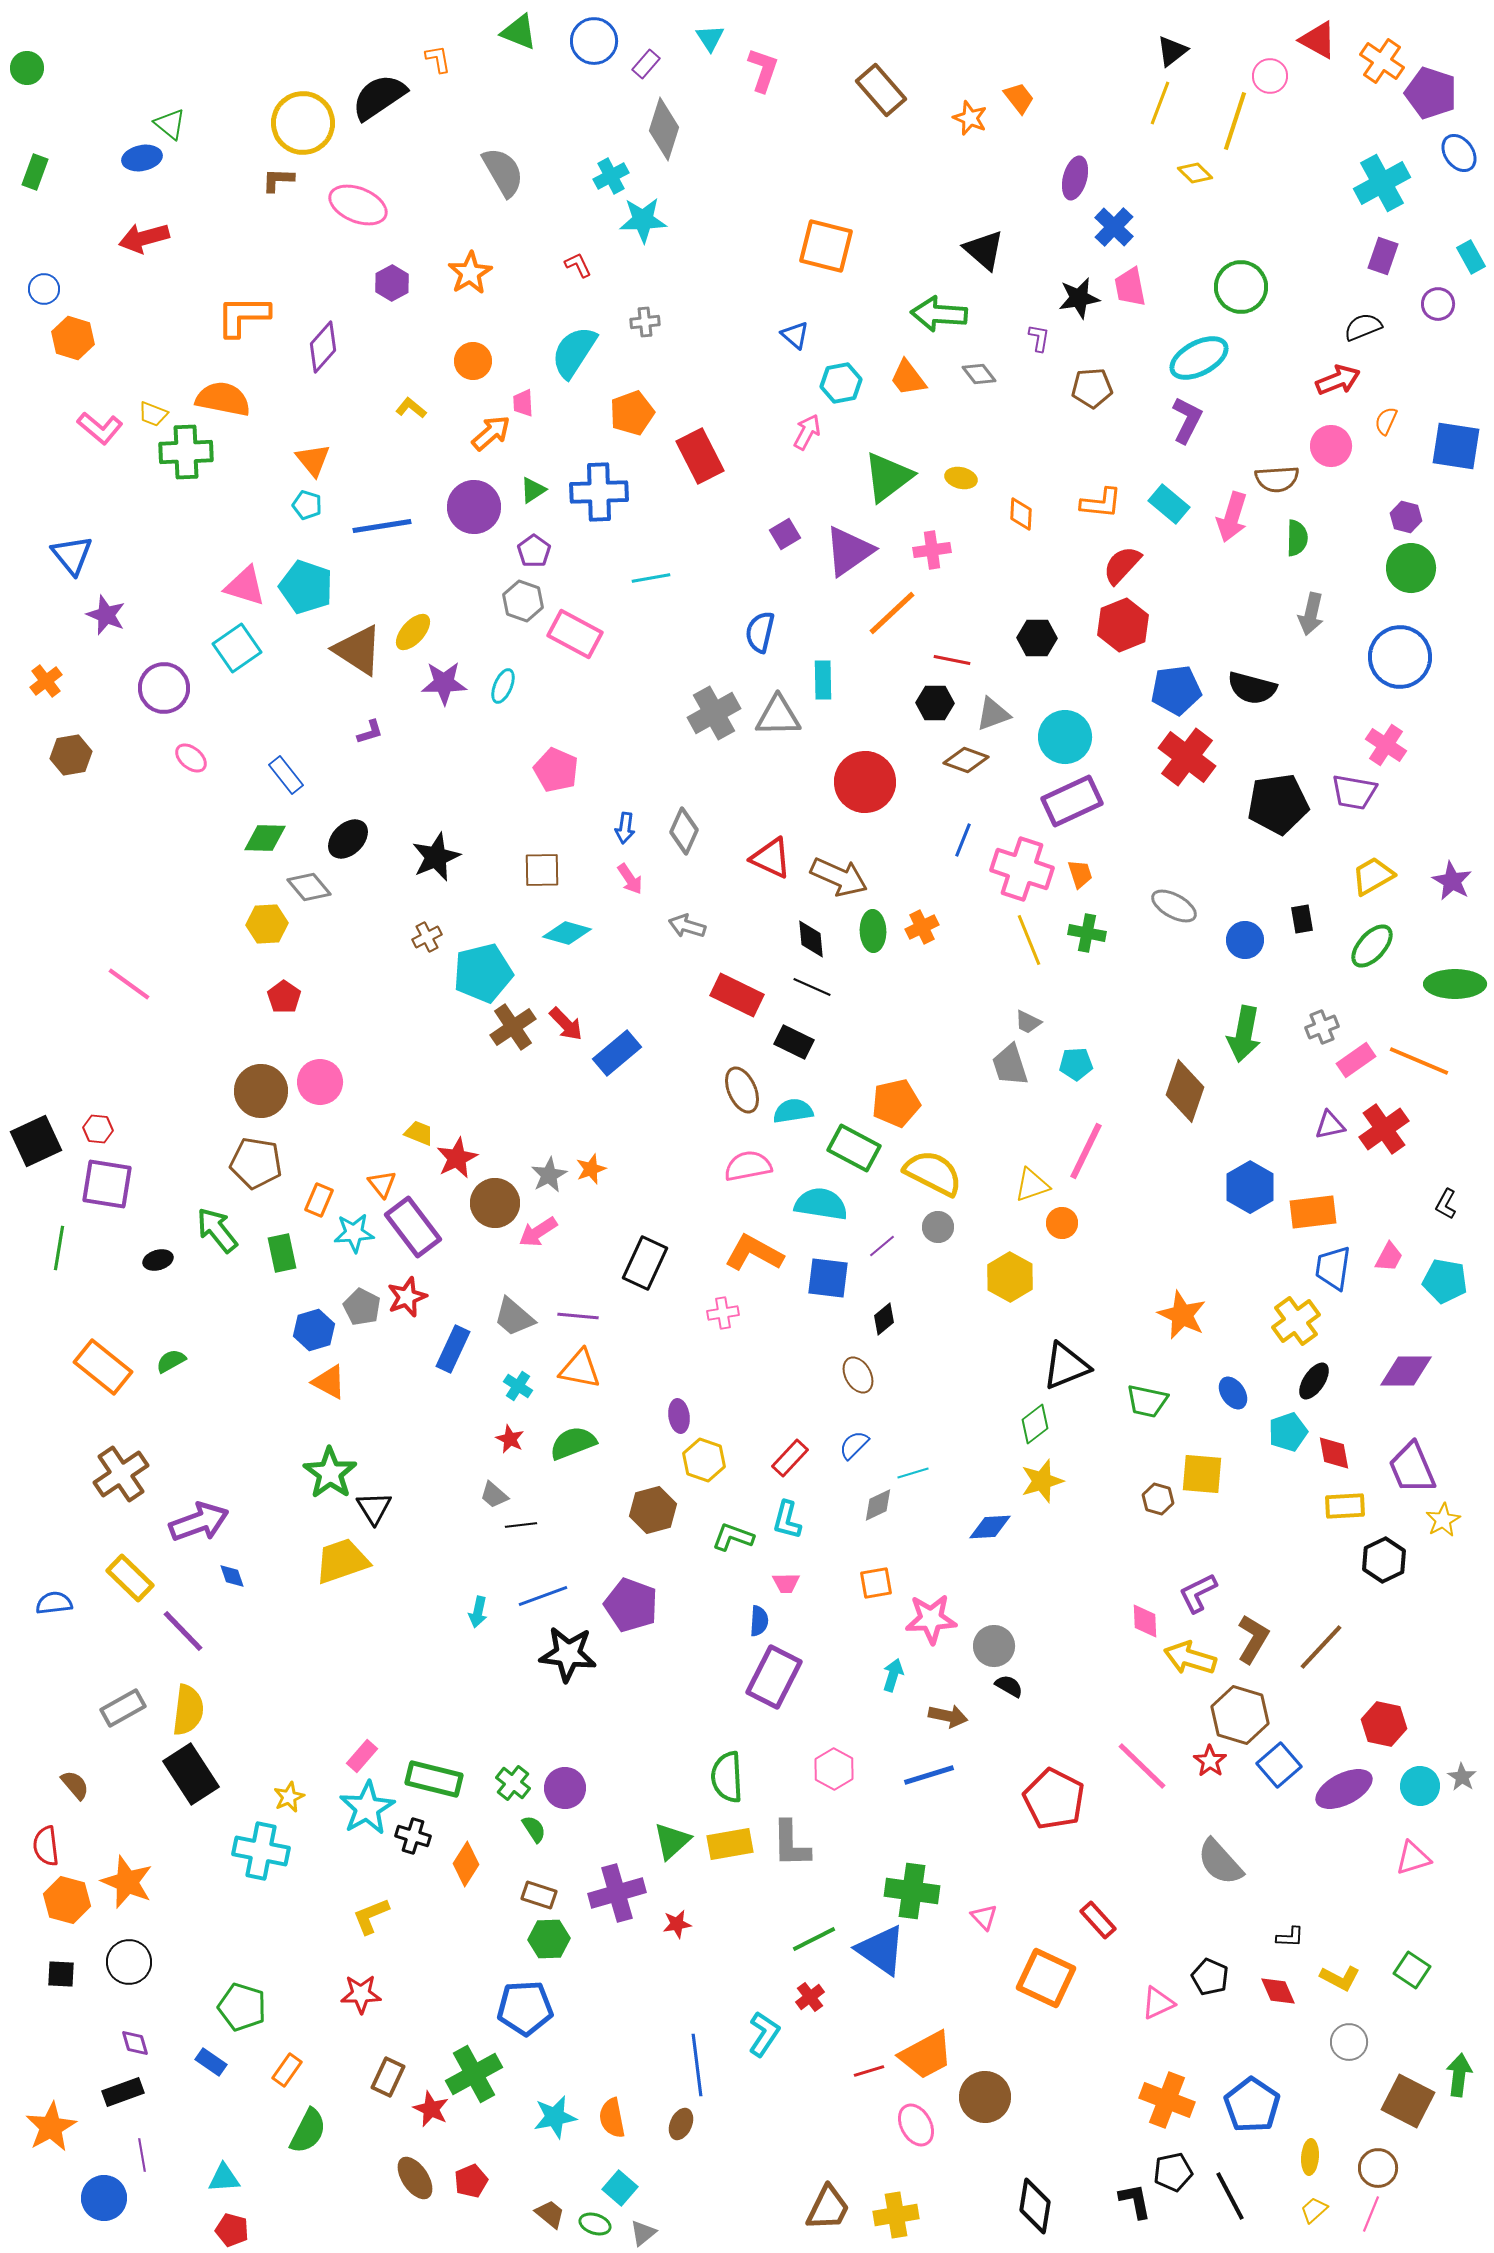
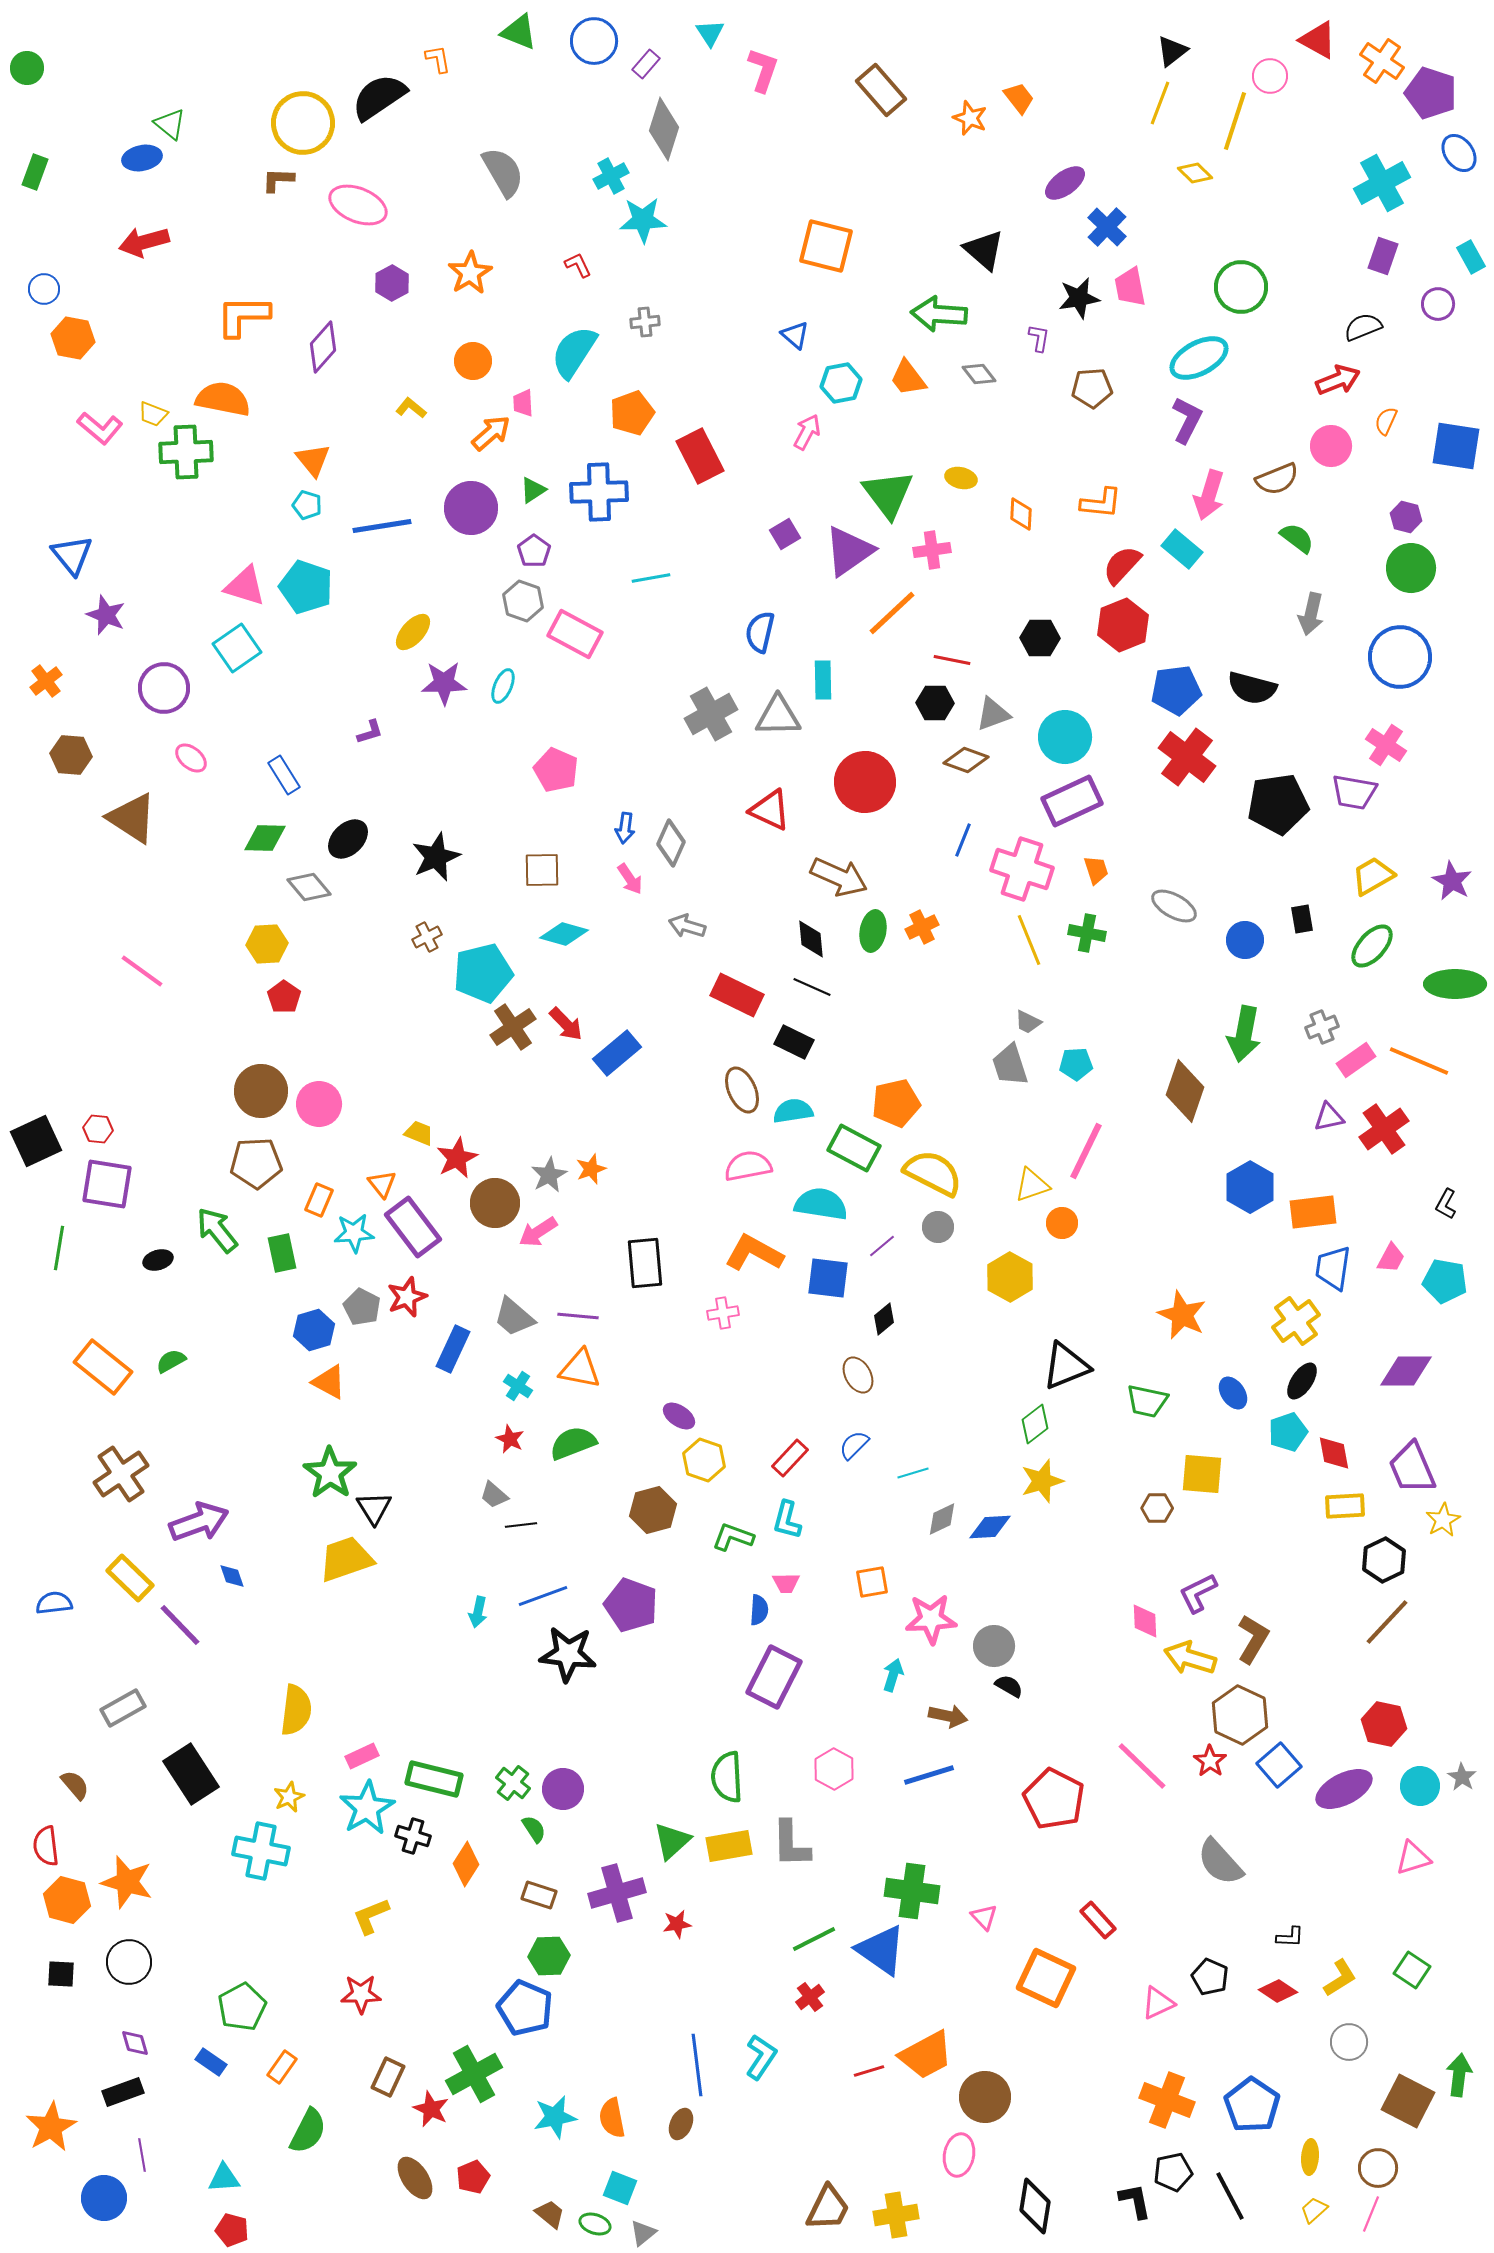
cyan triangle at (710, 38): moved 5 px up
purple ellipse at (1075, 178): moved 10 px left, 5 px down; rotated 39 degrees clockwise
blue cross at (1114, 227): moved 7 px left
red arrow at (144, 238): moved 4 px down
orange hexagon at (73, 338): rotated 6 degrees counterclockwise
green triangle at (888, 477): moved 17 px down; rotated 30 degrees counterclockwise
brown semicircle at (1277, 479): rotated 18 degrees counterclockwise
cyan rectangle at (1169, 504): moved 13 px right, 45 px down
purple circle at (474, 507): moved 3 px left, 1 px down
pink arrow at (1232, 517): moved 23 px left, 22 px up
green semicircle at (1297, 538): rotated 54 degrees counterclockwise
black hexagon at (1037, 638): moved 3 px right
brown triangle at (358, 650): moved 226 px left, 168 px down
gray cross at (714, 713): moved 3 px left, 1 px down
brown hexagon at (71, 755): rotated 15 degrees clockwise
blue rectangle at (286, 775): moved 2 px left; rotated 6 degrees clockwise
gray diamond at (684, 831): moved 13 px left, 12 px down
red triangle at (771, 858): moved 1 px left, 48 px up
orange trapezoid at (1080, 874): moved 16 px right, 4 px up
yellow hexagon at (267, 924): moved 20 px down
green ellipse at (873, 931): rotated 12 degrees clockwise
cyan diamond at (567, 933): moved 3 px left, 1 px down
pink line at (129, 984): moved 13 px right, 13 px up
pink circle at (320, 1082): moved 1 px left, 22 px down
purple triangle at (1330, 1125): moved 1 px left, 8 px up
brown pentagon at (256, 1163): rotated 12 degrees counterclockwise
pink trapezoid at (1389, 1257): moved 2 px right, 1 px down
black rectangle at (645, 1263): rotated 30 degrees counterclockwise
black ellipse at (1314, 1381): moved 12 px left
purple ellipse at (679, 1416): rotated 48 degrees counterclockwise
brown hexagon at (1158, 1499): moved 1 px left, 9 px down; rotated 16 degrees counterclockwise
gray diamond at (878, 1505): moved 64 px right, 14 px down
yellow trapezoid at (342, 1561): moved 4 px right, 2 px up
orange square at (876, 1583): moved 4 px left, 1 px up
blue semicircle at (759, 1621): moved 11 px up
purple line at (183, 1631): moved 3 px left, 6 px up
brown line at (1321, 1647): moved 66 px right, 25 px up
yellow semicircle at (188, 1710): moved 108 px right
brown hexagon at (1240, 1715): rotated 8 degrees clockwise
pink rectangle at (362, 1756): rotated 24 degrees clockwise
purple circle at (565, 1788): moved 2 px left, 1 px down
yellow rectangle at (730, 1844): moved 1 px left, 2 px down
orange star at (127, 1882): rotated 6 degrees counterclockwise
green hexagon at (549, 1939): moved 17 px down
yellow L-shape at (1340, 1978): rotated 60 degrees counterclockwise
red diamond at (1278, 1991): rotated 33 degrees counterclockwise
green pentagon at (242, 2007): rotated 27 degrees clockwise
blue pentagon at (525, 2008): rotated 26 degrees clockwise
cyan L-shape at (764, 2034): moved 3 px left, 23 px down
orange rectangle at (287, 2070): moved 5 px left, 3 px up
pink ellipse at (916, 2125): moved 43 px right, 30 px down; rotated 39 degrees clockwise
red pentagon at (471, 2181): moved 2 px right, 4 px up
cyan square at (620, 2188): rotated 20 degrees counterclockwise
